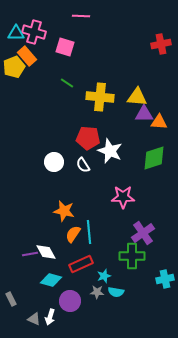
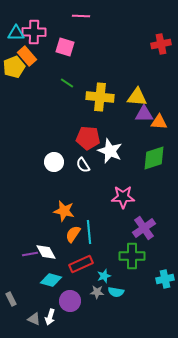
pink cross: rotated 15 degrees counterclockwise
purple cross: moved 1 px right, 5 px up
